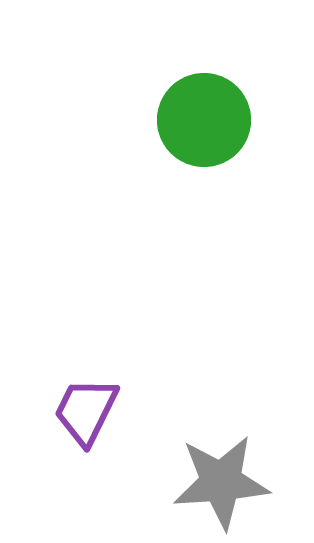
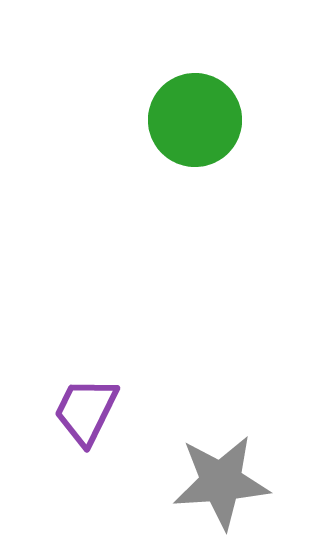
green circle: moved 9 px left
